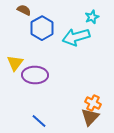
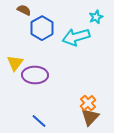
cyan star: moved 4 px right
orange cross: moved 5 px left; rotated 21 degrees clockwise
